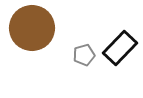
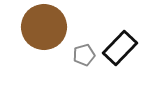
brown circle: moved 12 px right, 1 px up
